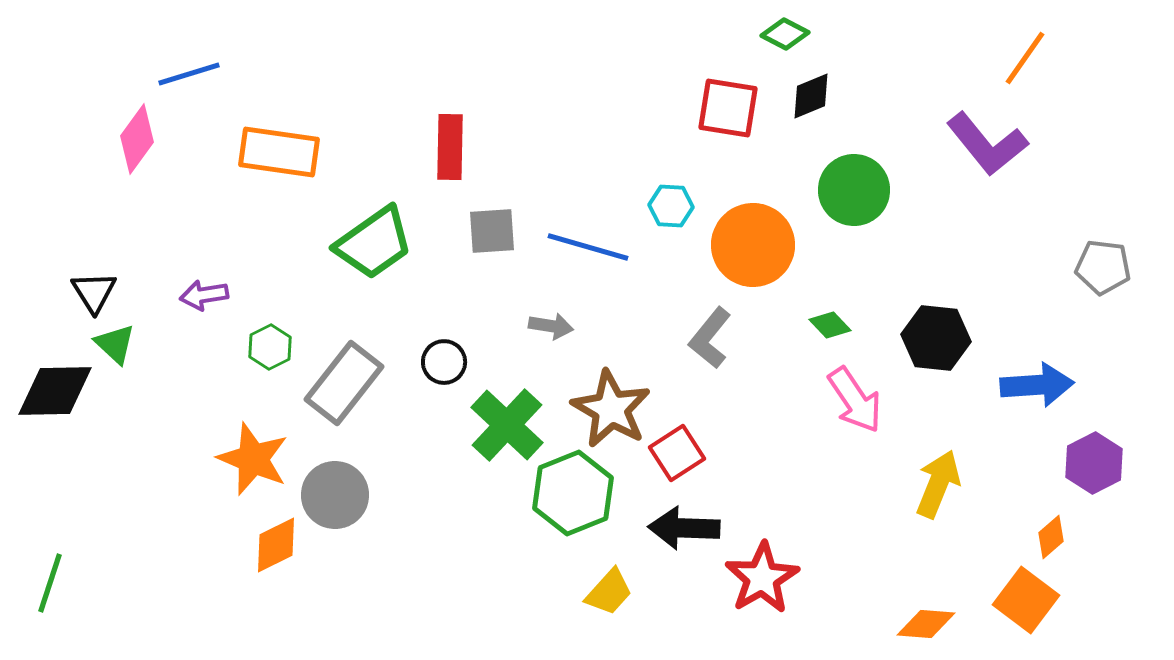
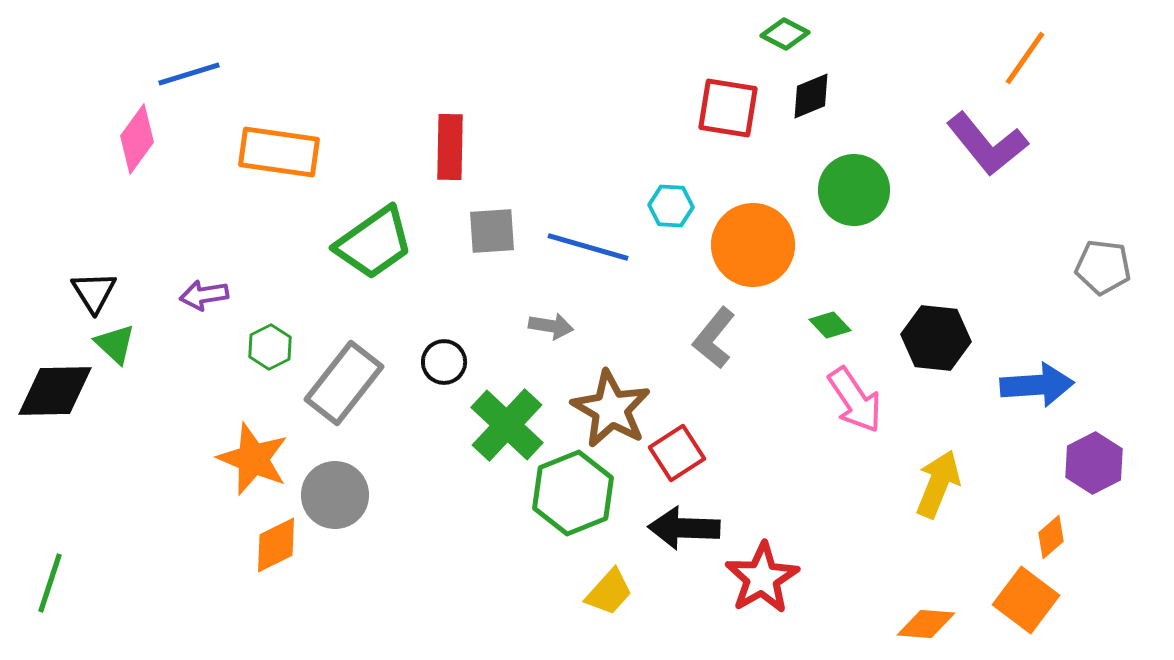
gray L-shape at (710, 338): moved 4 px right
